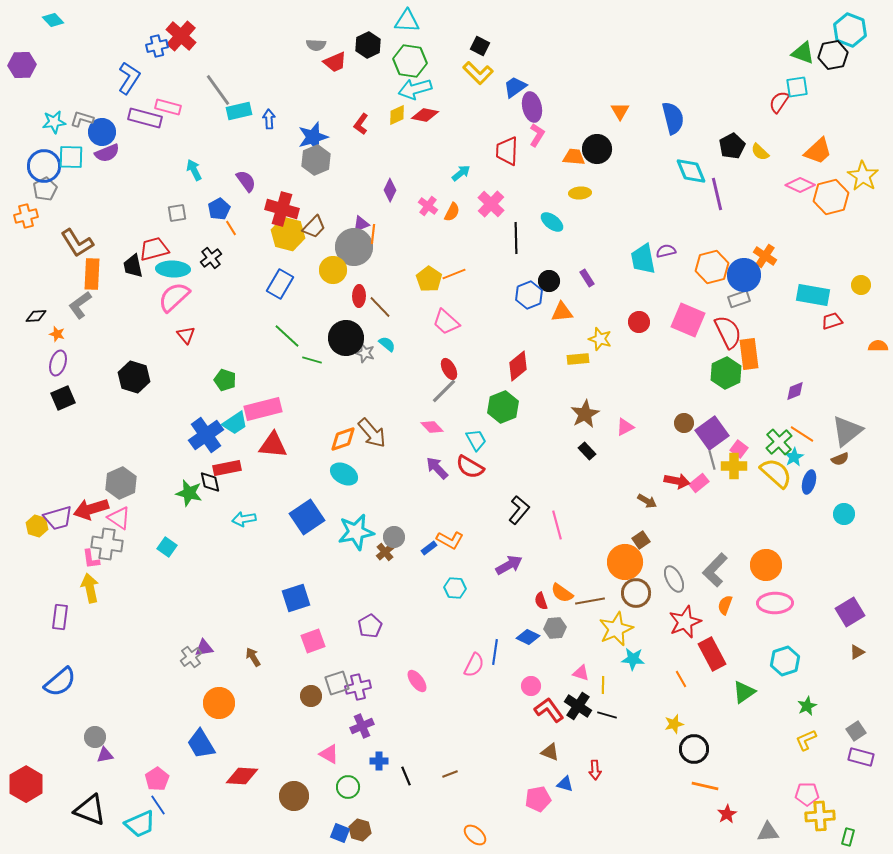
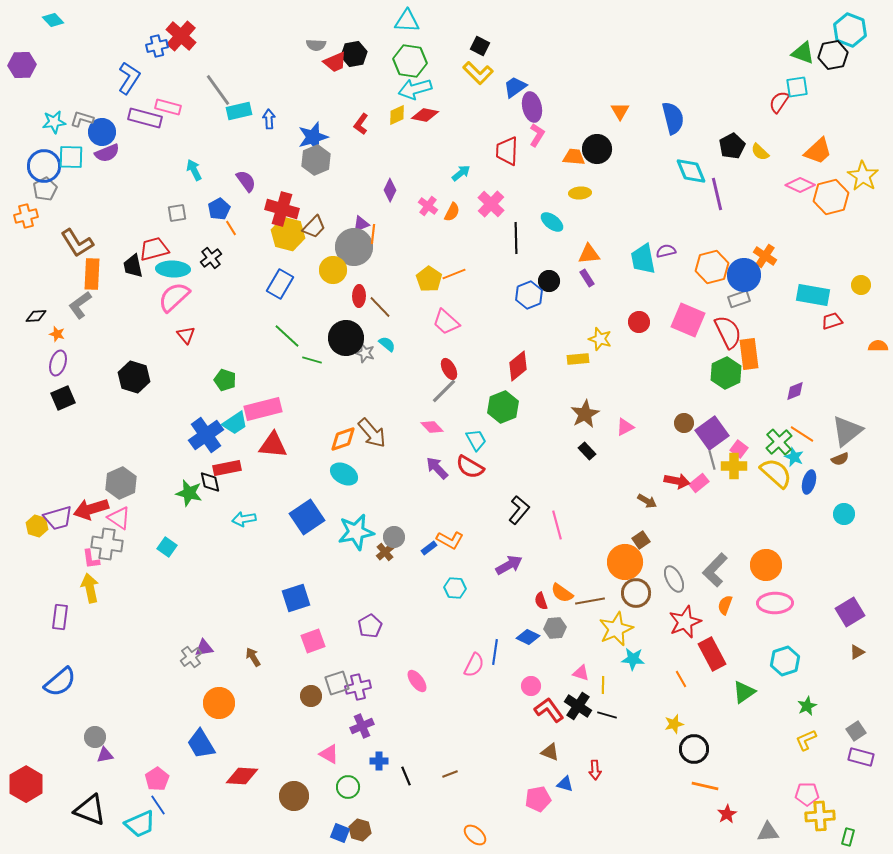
black hexagon at (368, 45): moved 14 px left, 9 px down; rotated 15 degrees clockwise
orange triangle at (562, 312): moved 27 px right, 58 px up
cyan star at (794, 457): rotated 18 degrees counterclockwise
